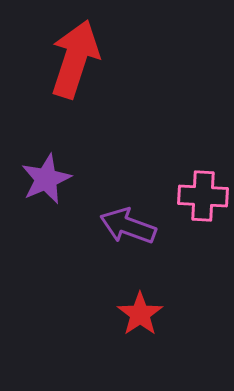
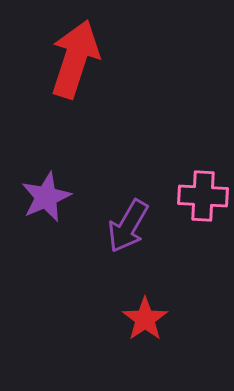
purple star: moved 18 px down
purple arrow: rotated 80 degrees counterclockwise
red star: moved 5 px right, 5 px down
